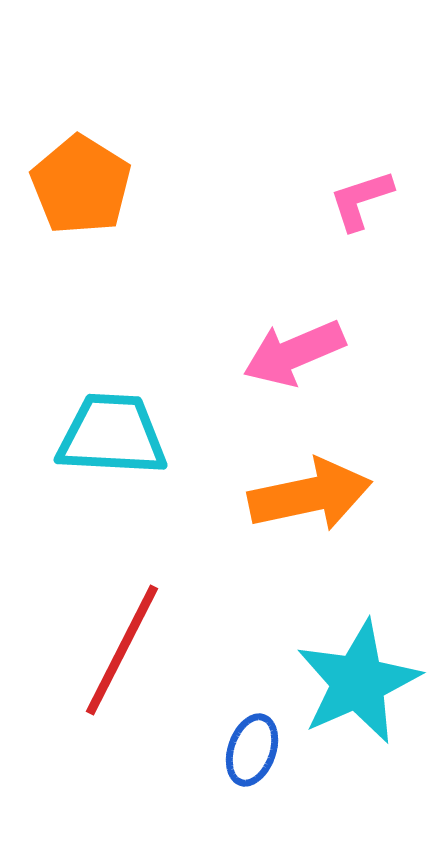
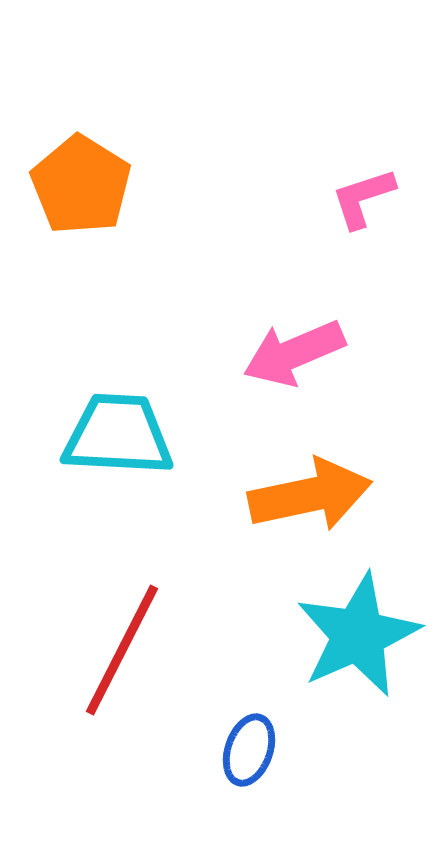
pink L-shape: moved 2 px right, 2 px up
cyan trapezoid: moved 6 px right
cyan star: moved 47 px up
blue ellipse: moved 3 px left
